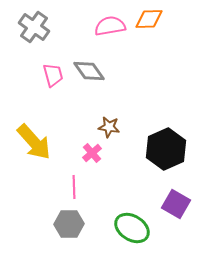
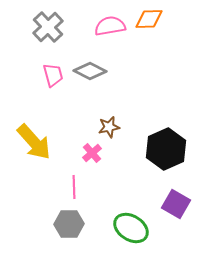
gray cross: moved 14 px right; rotated 12 degrees clockwise
gray diamond: moved 1 px right; rotated 28 degrees counterclockwise
brown star: rotated 20 degrees counterclockwise
green ellipse: moved 1 px left
